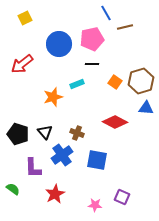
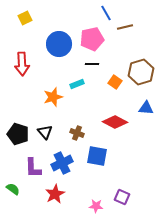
red arrow: rotated 55 degrees counterclockwise
brown hexagon: moved 9 px up
blue cross: moved 8 px down; rotated 10 degrees clockwise
blue square: moved 4 px up
pink star: moved 1 px right, 1 px down
